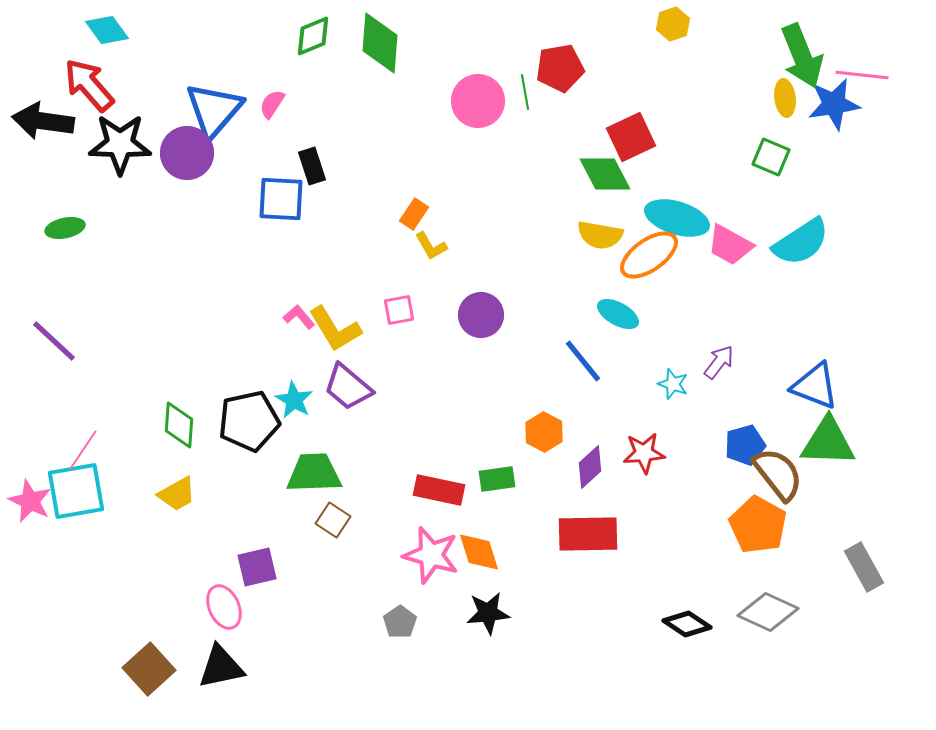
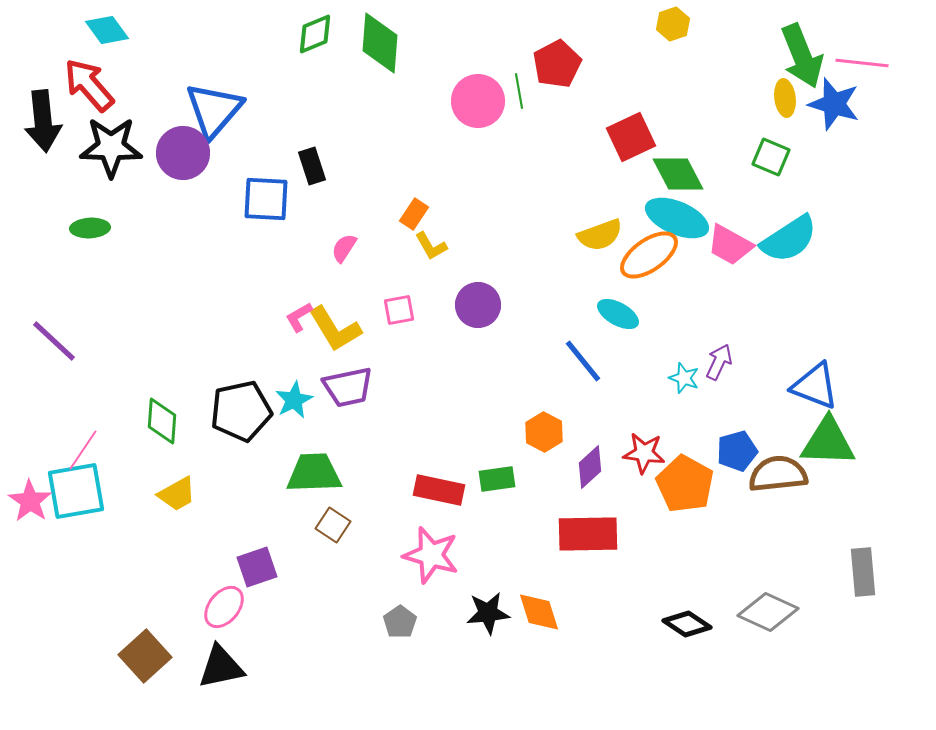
green diamond at (313, 36): moved 2 px right, 2 px up
red pentagon at (560, 68): moved 3 px left, 4 px up; rotated 18 degrees counterclockwise
pink line at (862, 75): moved 12 px up
green line at (525, 92): moved 6 px left, 1 px up
pink semicircle at (272, 104): moved 72 px right, 144 px down
blue star at (834, 104): rotated 26 degrees clockwise
black arrow at (43, 121): rotated 104 degrees counterclockwise
black star at (120, 144): moved 9 px left, 3 px down
purple circle at (187, 153): moved 4 px left
green diamond at (605, 174): moved 73 px right
blue square at (281, 199): moved 15 px left
cyan ellipse at (677, 218): rotated 6 degrees clockwise
green ellipse at (65, 228): moved 25 px right; rotated 9 degrees clockwise
yellow semicircle at (600, 235): rotated 30 degrees counterclockwise
cyan semicircle at (801, 242): moved 12 px left, 3 px up
purple circle at (481, 315): moved 3 px left, 10 px up
pink L-shape at (299, 317): rotated 80 degrees counterclockwise
purple arrow at (719, 362): rotated 12 degrees counterclockwise
cyan star at (673, 384): moved 11 px right, 6 px up
purple trapezoid at (348, 387): rotated 52 degrees counterclockwise
cyan star at (294, 400): rotated 15 degrees clockwise
black pentagon at (249, 421): moved 8 px left, 10 px up
green diamond at (179, 425): moved 17 px left, 4 px up
blue pentagon at (745, 445): moved 8 px left, 6 px down
red star at (644, 453): rotated 12 degrees clockwise
brown semicircle at (778, 474): rotated 58 degrees counterclockwise
pink star at (30, 501): rotated 9 degrees clockwise
brown square at (333, 520): moved 5 px down
orange pentagon at (758, 525): moved 73 px left, 41 px up
orange diamond at (479, 552): moved 60 px right, 60 px down
purple square at (257, 567): rotated 6 degrees counterclockwise
gray rectangle at (864, 567): moved 1 px left, 5 px down; rotated 24 degrees clockwise
pink ellipse at (224, 607): rotated 63 degrees clockwise
brown square at (149, 669): moved 4 px left, 13 px up
